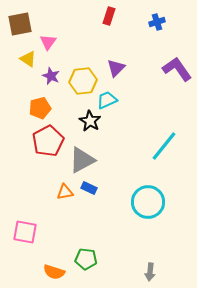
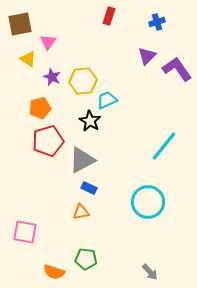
purple triangle: moved 31 px right, 12 px up
purple star: moved 1 px right, 1 px down
red pentagon: rotated 12 degrees clockwise
orange triangle: moved 16 px right, 20 px down
gray arrow: rotated 48 degrees counterclockwise
